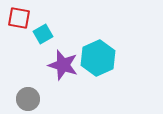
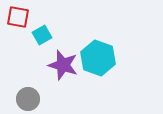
red square: moved 1 px left, 1 px up
cyan square: moved 1 px left, 1 px down
cyan hexagon: rotated 16 degrees counterclockwise
